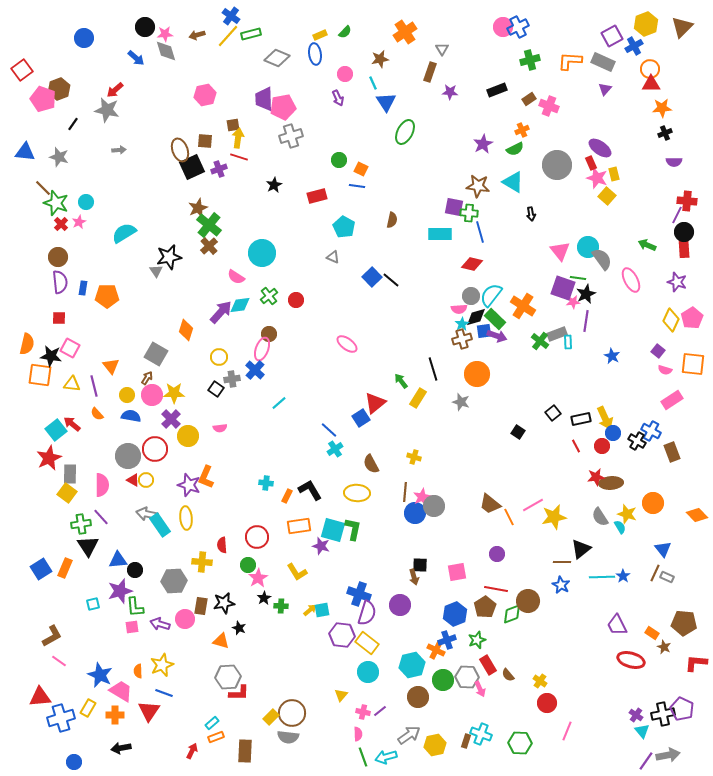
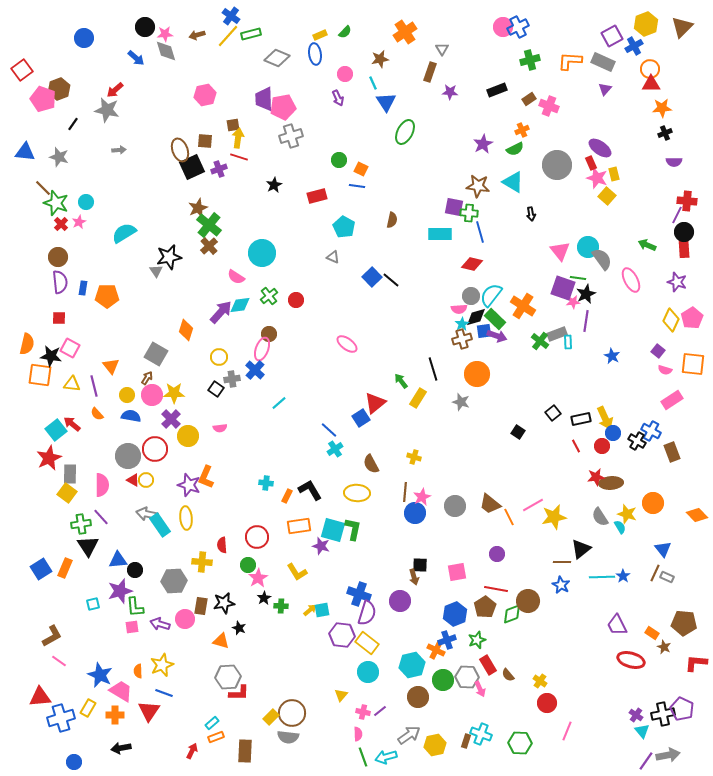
gray circle at (434, 506): moved 21 px right
purple circle at (400, 605): moved 4 px up
